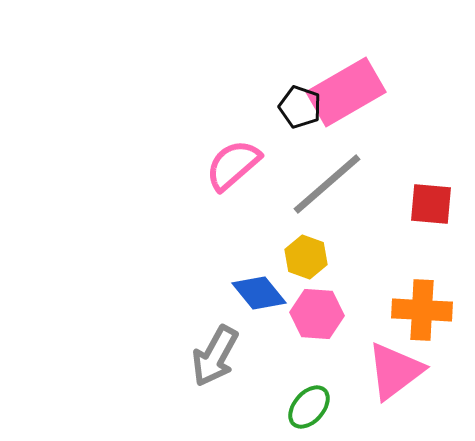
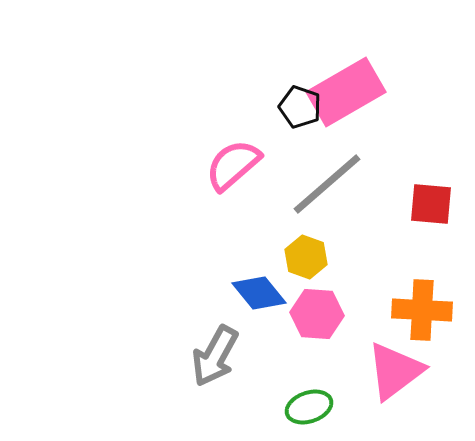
green ellipse: rotated 30 degrees clockwise
